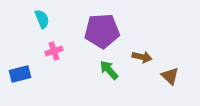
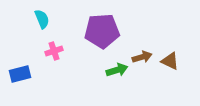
brown arrow: rotated 30 degrees counterclockwise
green arrow: moved 8 px right; rotated 115 degrees clockwise
brown triangle: moved 15 px up; rotated 18 degrees counterclockwise
